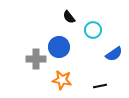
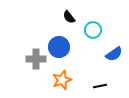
orange star: rotated 30 degrees counterclockwise
